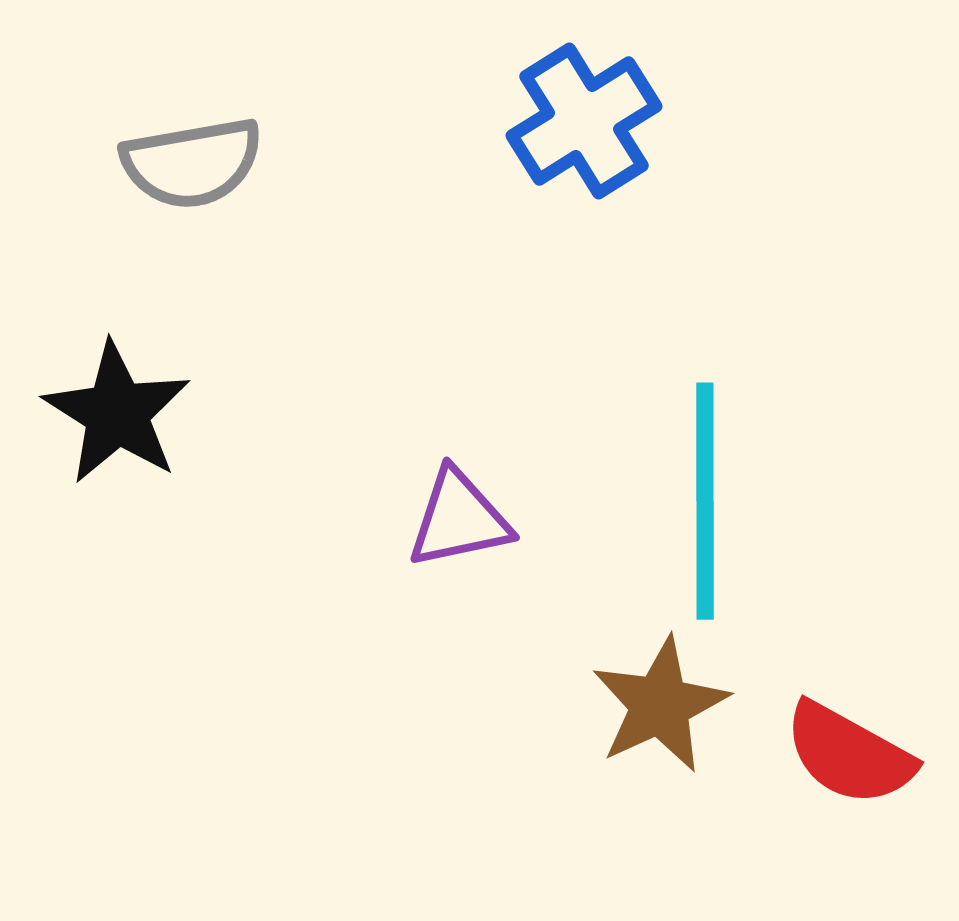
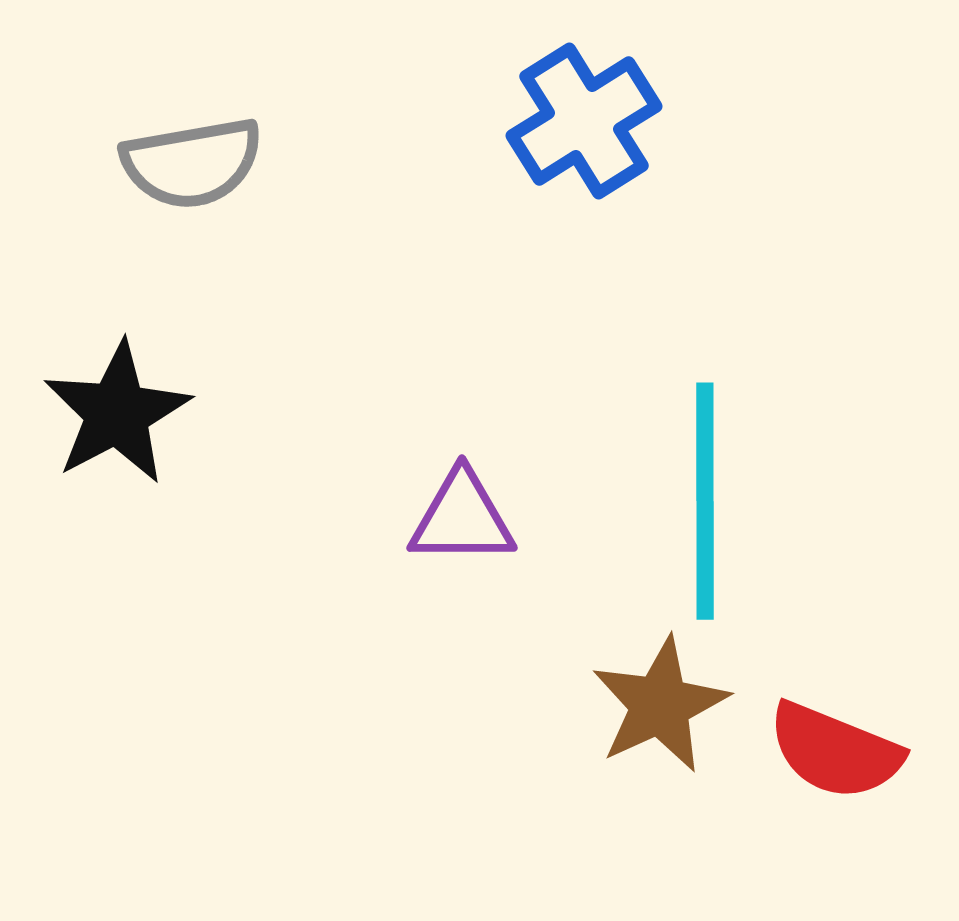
black star: rotated 12 degrees clockwise
purple triangle: moved 3 px right, 1 px up; rotated 12 degrees clockwise
red semicircle: moved 14 px left, 3 px up; rotated 7 degrees counterclockwise
